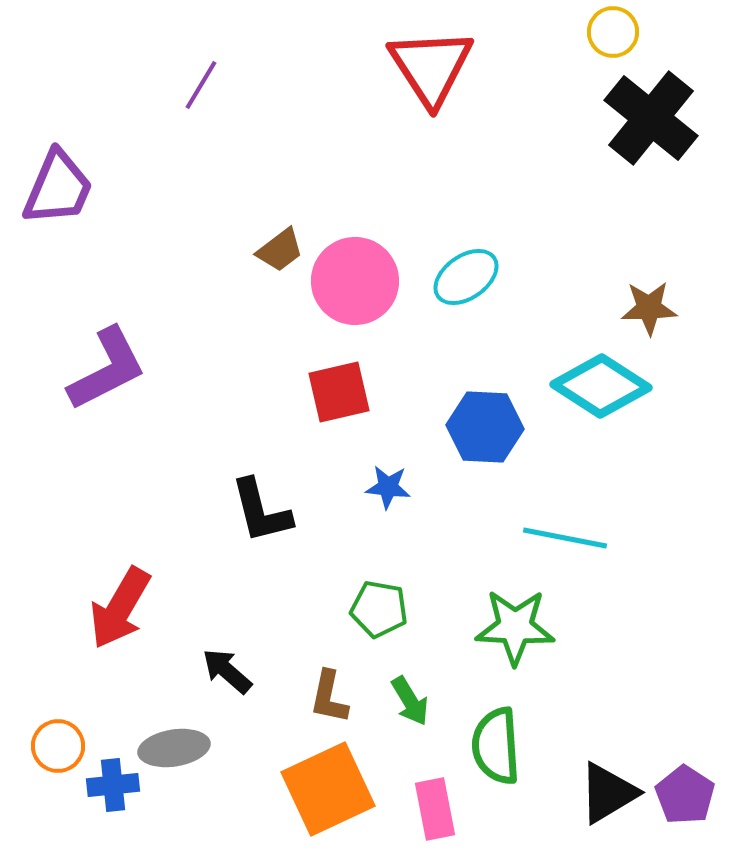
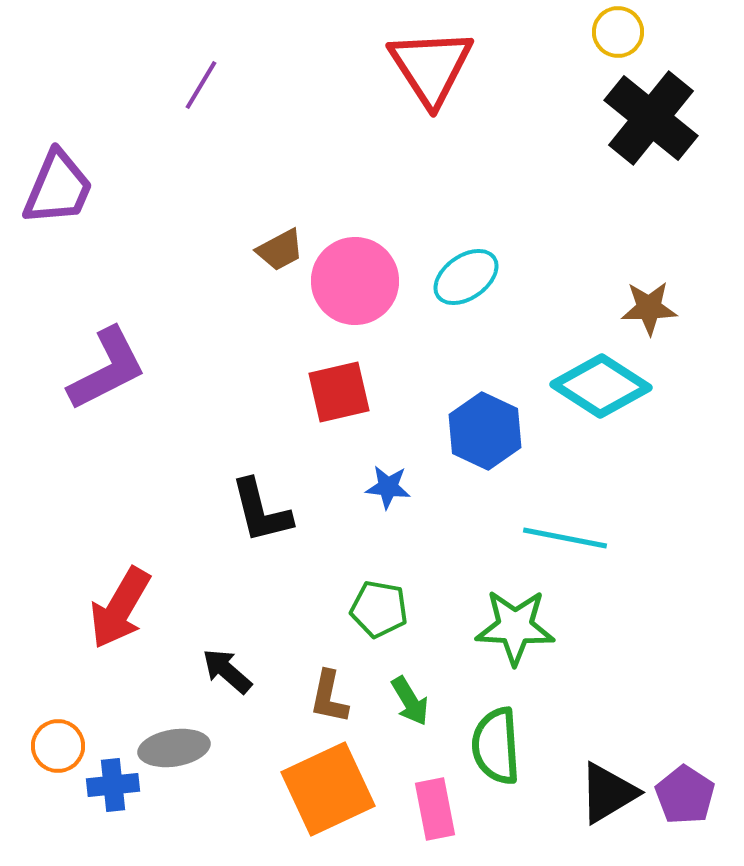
yellow circle: moved 5 px right
brown trapezoid: rotated 9 degrees clockwise
blue hexagon: moved 4 px down; rotated 22 degrees clockwise
